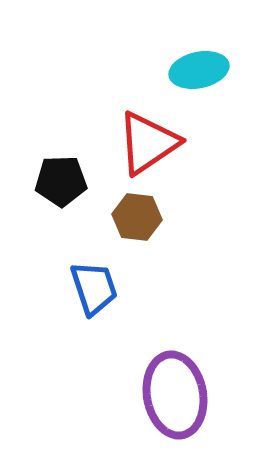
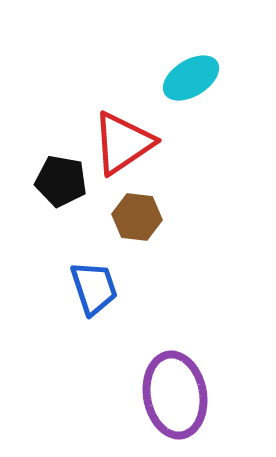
cyan ellipse: moved 8 px left, 8 px down; rotated 20 degrees counterclockwise
red triangle: moved 25 px left
black pentagon: rotated 12 degrees clockwise
